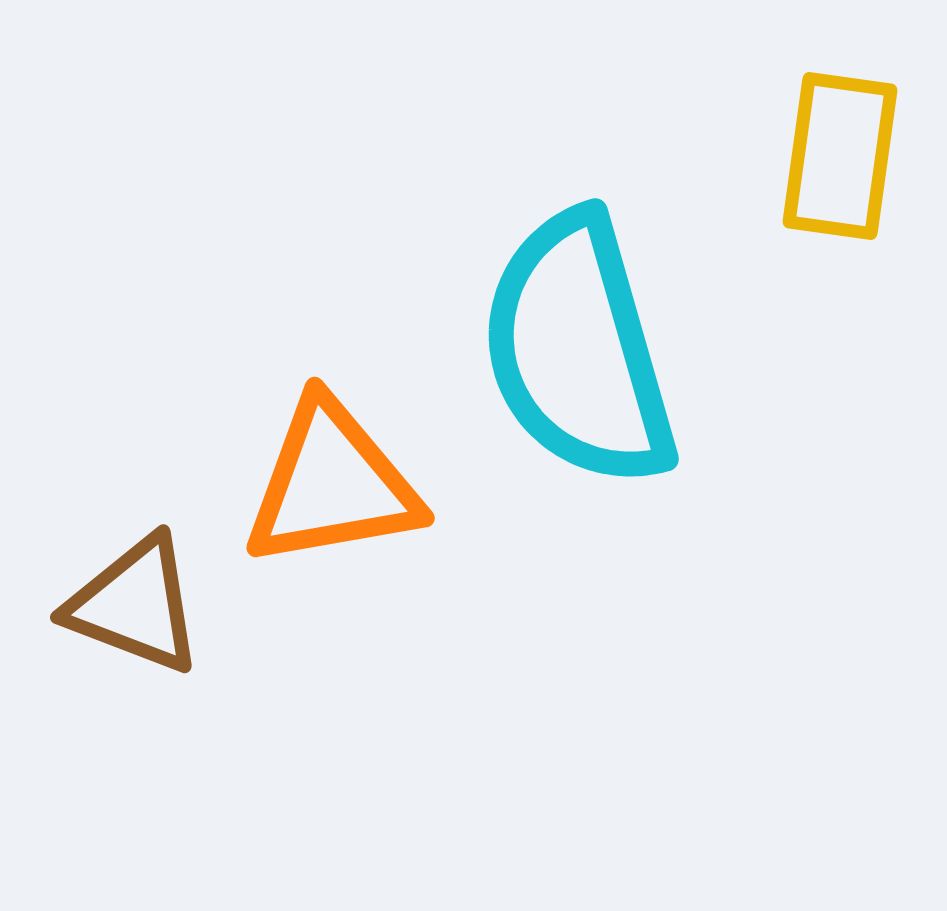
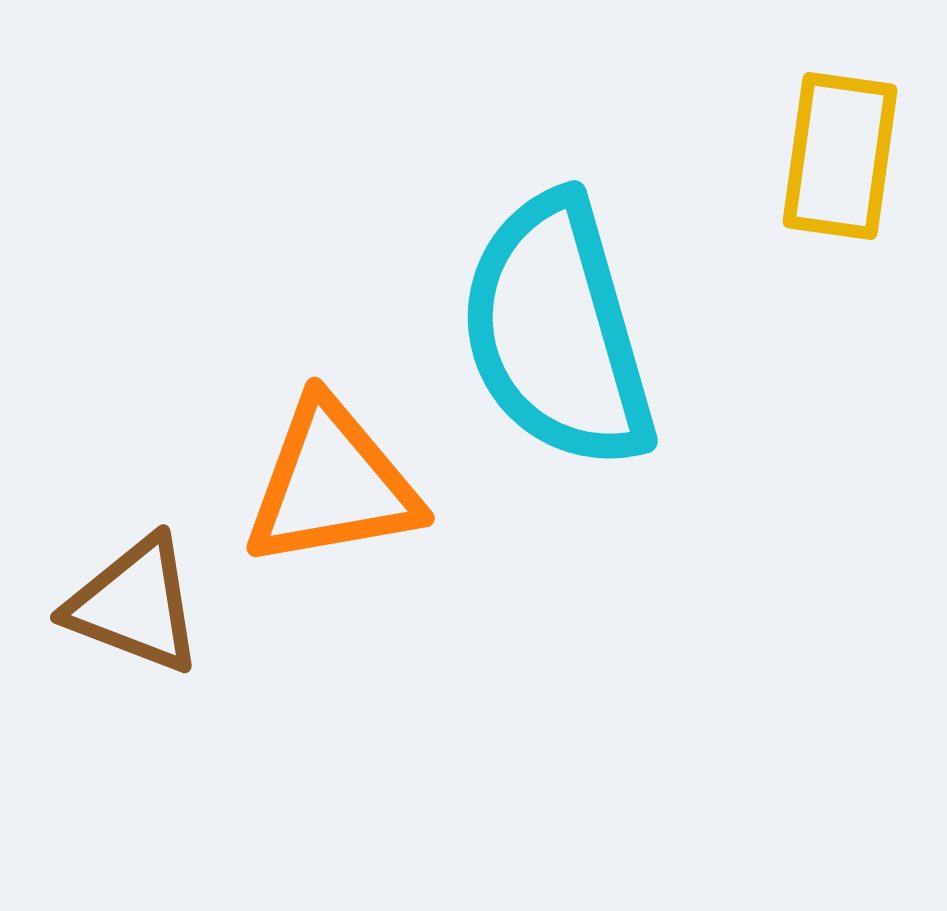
cyan semicircle: moved 21 px left, 18 px up
